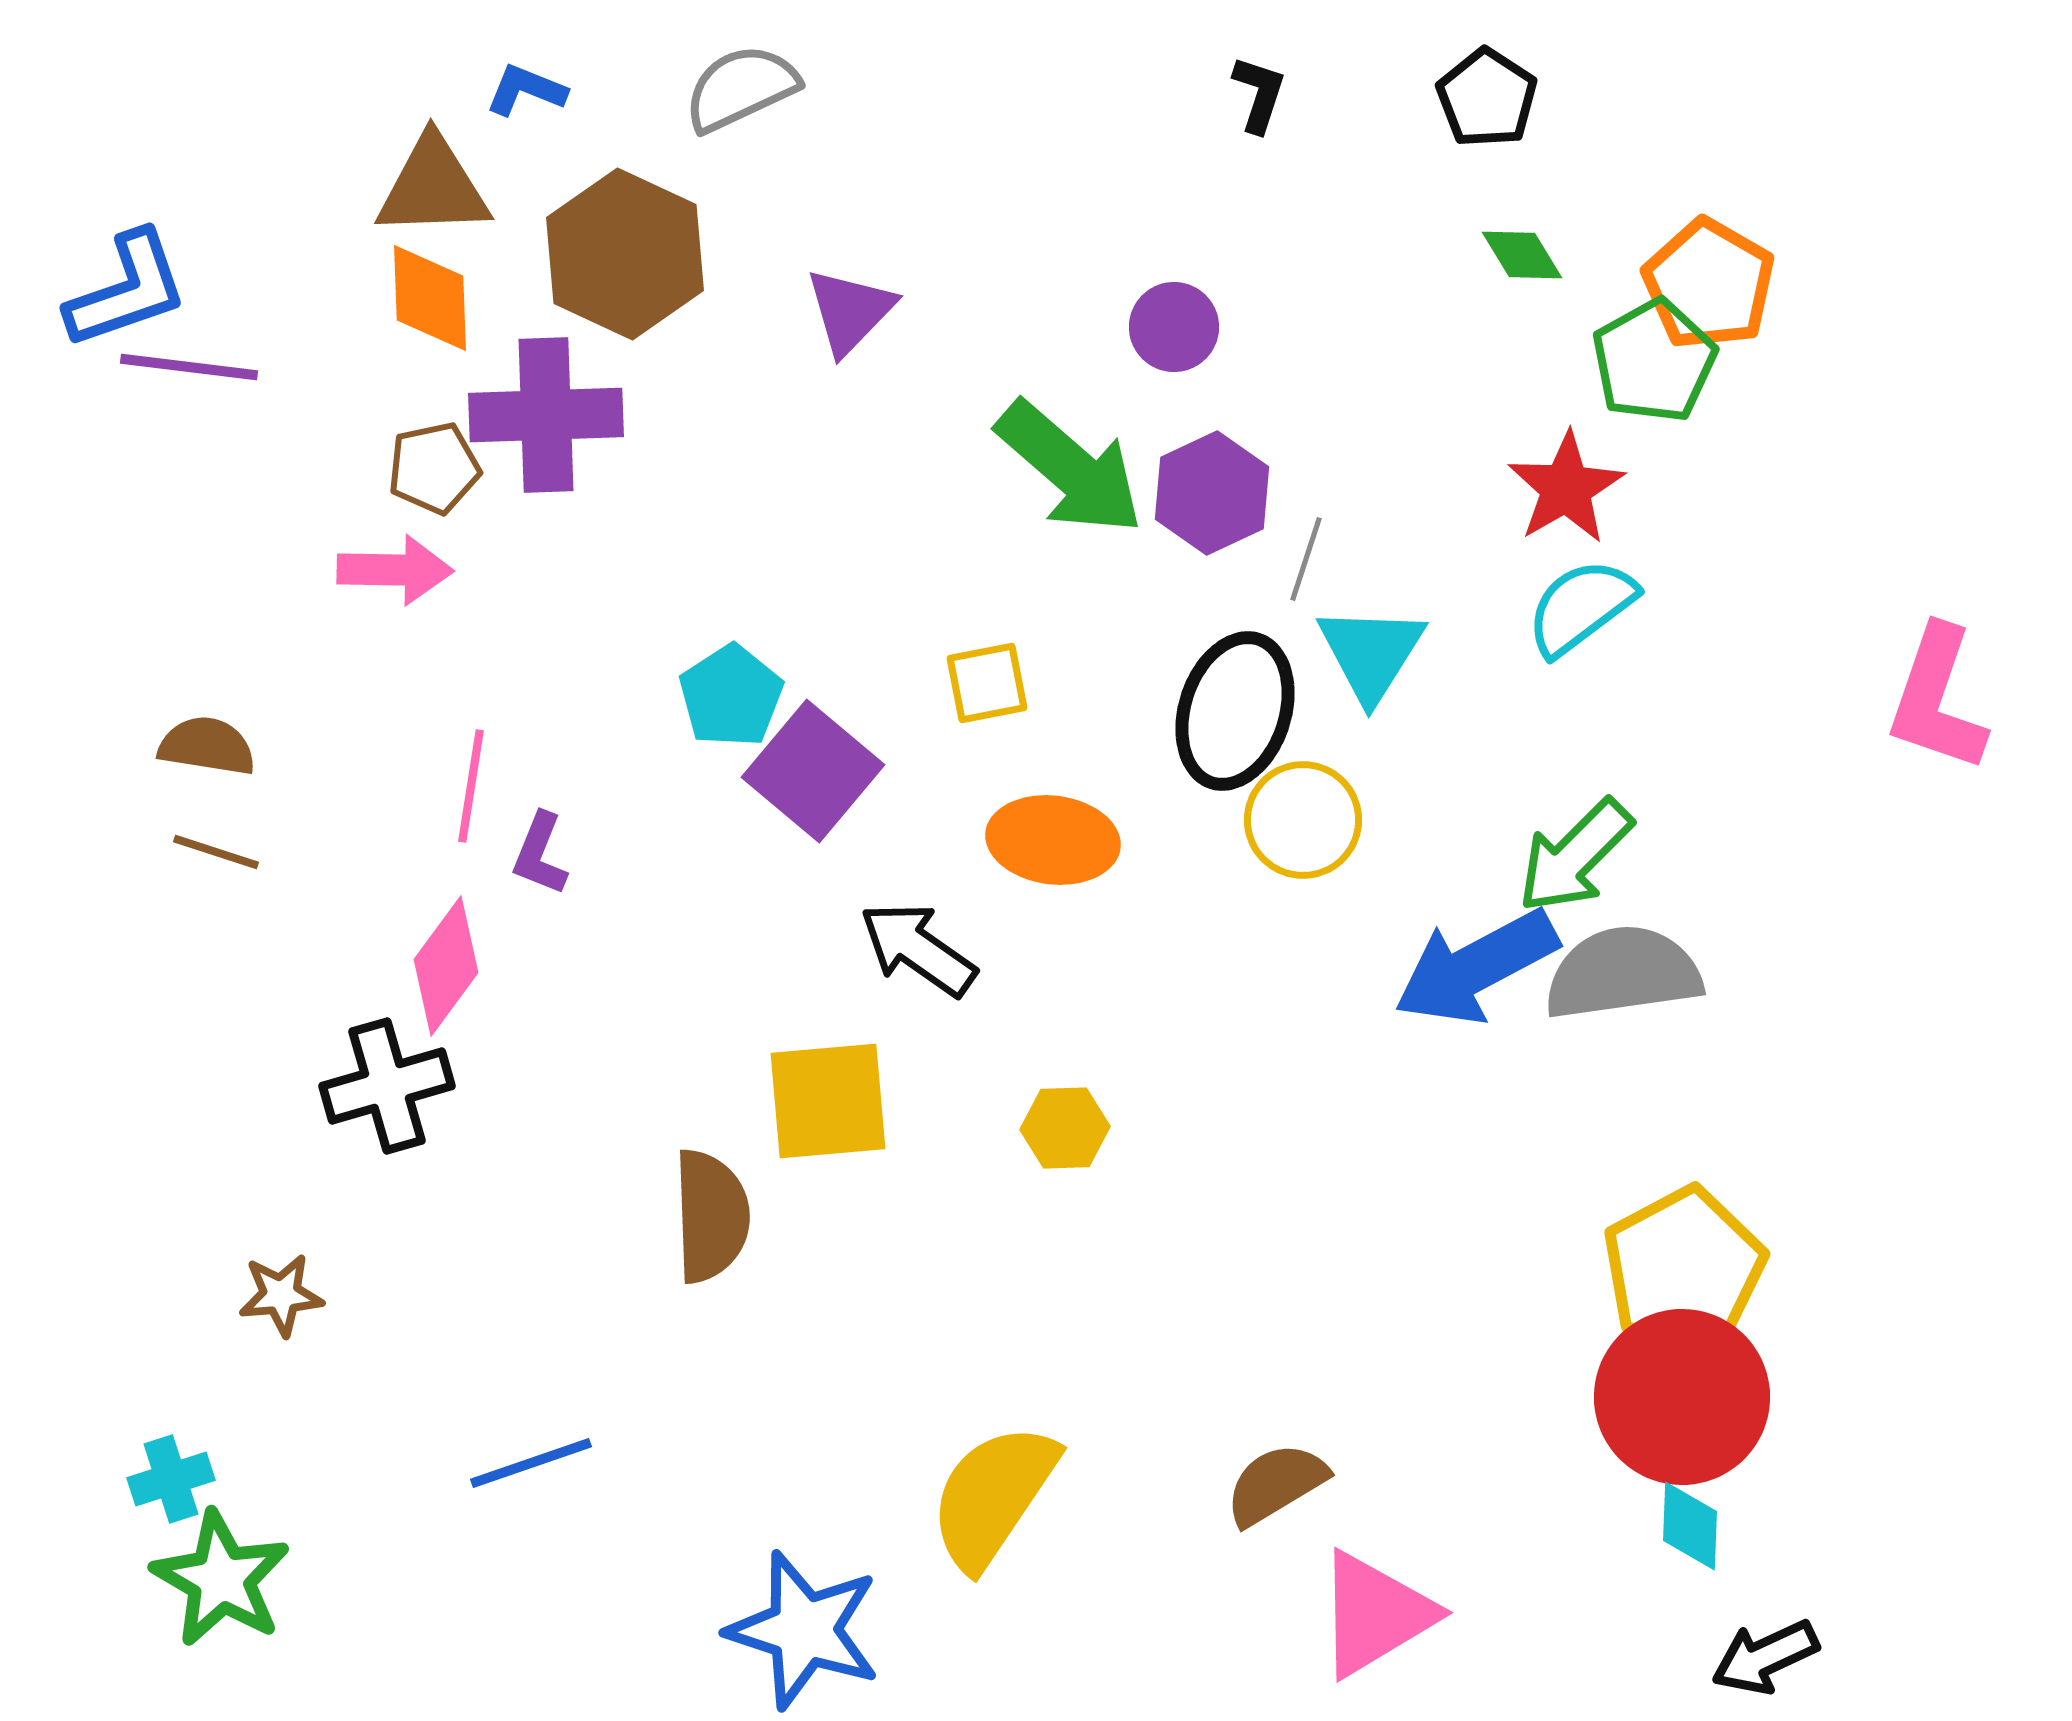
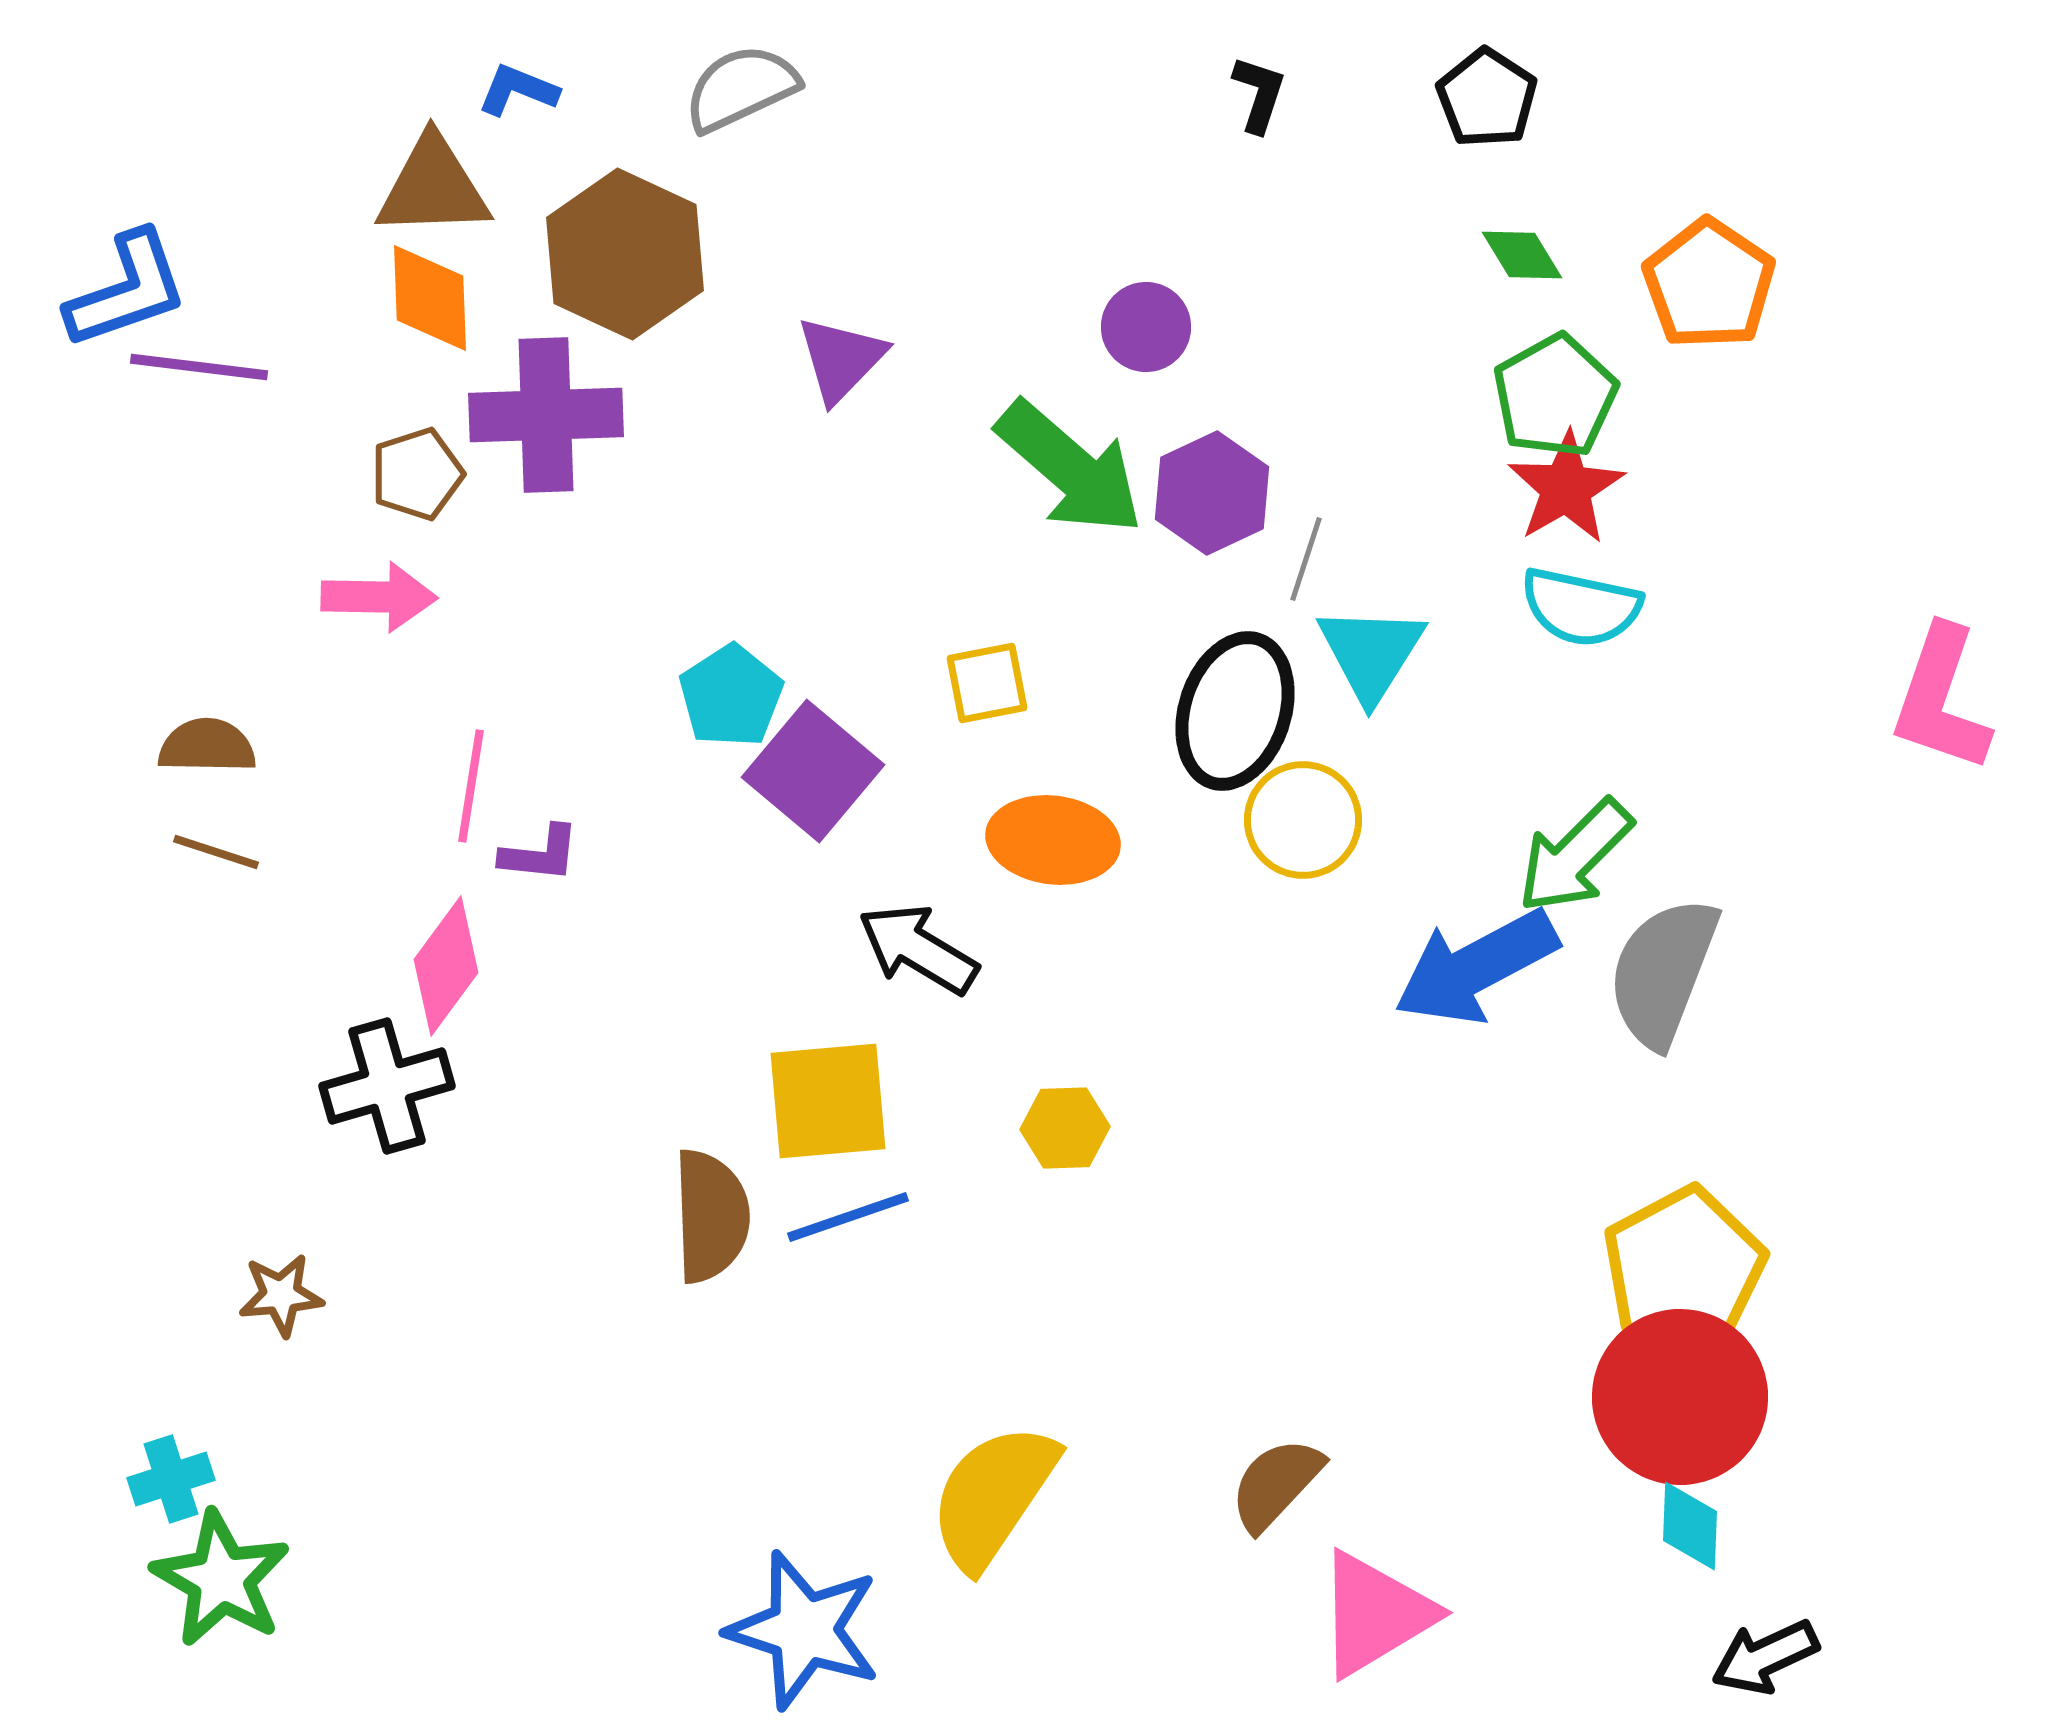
blue L-shape at (526, 90): moved 8 px left
orange pentagon at (1709, 284): rotated 4 degrees clockwise
purple triangle at (850, 311): moved 9 px left, 48 px down
purple circle at (1174, 327): moved 28 px left
green pentagon at (1654, 361): moved 99 px left, 35 px down
purple line at (189, 367): moved 10 px right
brown pentagon at (434, 468): moved 17 px left, 6 px down; rotated 6 degrees counterclockwise
pink arrow at (395, 570): moved 16 px left, 27 px down
cyan semicircle at (1581, 607): rotated 131 degrees counterclockwise
pink L-shape at (1937, 699): moved 4 px right
brown semicircle at (207, 746): rotated 8 degrees counterclockwise
purple L-shape at (540, 854): rotated 106 degrees counterclockwise
black arrow at (918, 949): rotated 4 degrees counterclockwise
gray semicircle at (1623, 973): moved 40 px right, 1 px up; rotated 61 degrees counterclockwise
red circle at (1682, 1397): moved 2 px left
blue line at (531, 1463): moved 317 px right, 246 px up
brown semicircle at (1276, 1484): rotated 16 degrees counterclockwise
